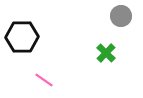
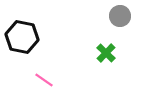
gray circle: moved 1 px left
black hexagon: rotated 12 degrees clockwise
